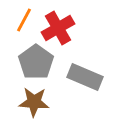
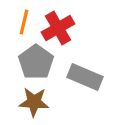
orange line: moved 2 px down; rotated 15 degrees counterclockwise
